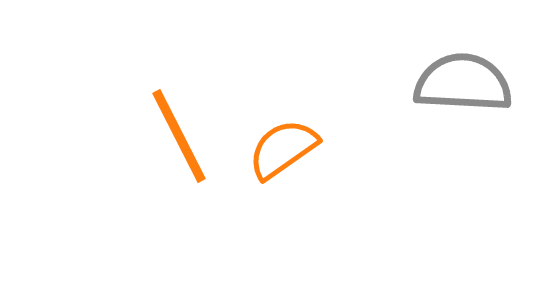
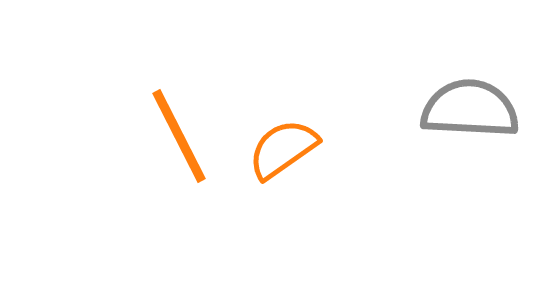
gray semicircle: moved 7 px right, 26 px down
